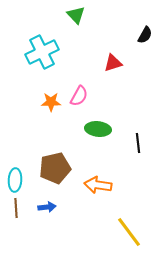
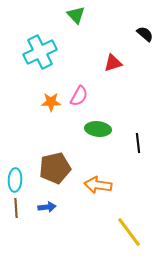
black semicircle: moved 1 px up; rotated 78 degrees counterclockwise
cyan cross: moved 2 px left
